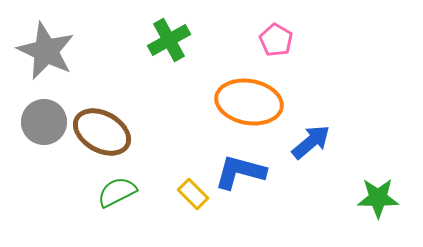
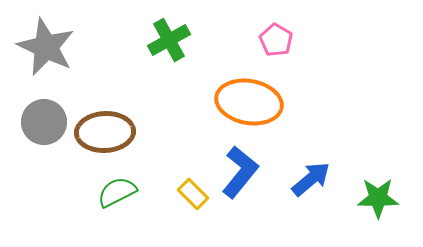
gray star: moved 4 px up
brown ellipse: moved 3 px right; rotated 32 degrees counterclockwise
blue arrow: moved 37 px down
blue L-shape: rotated 114 degrees clockwise
